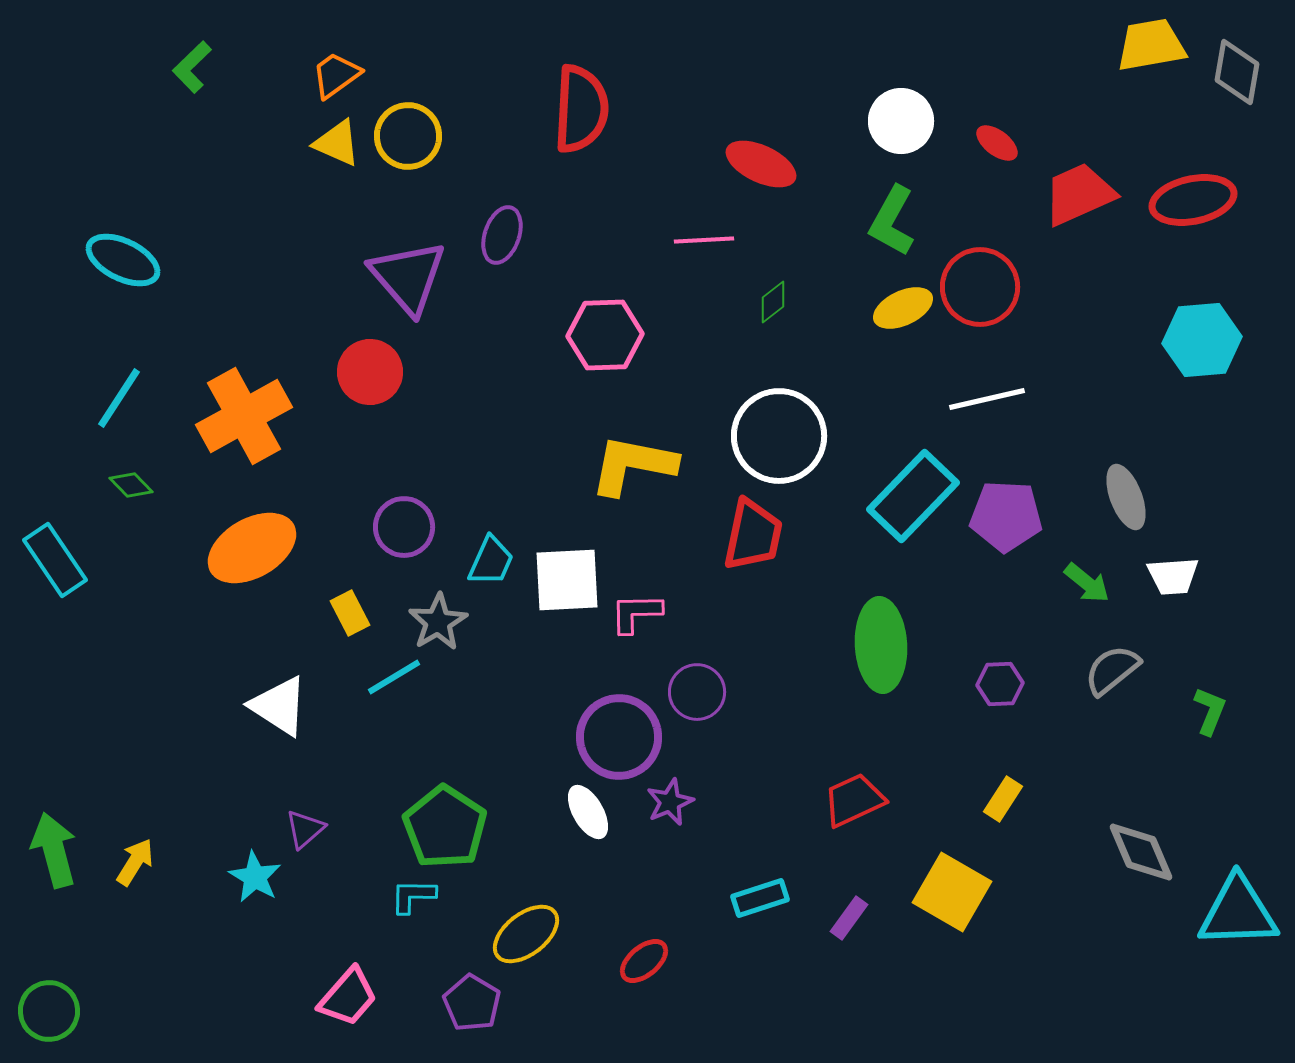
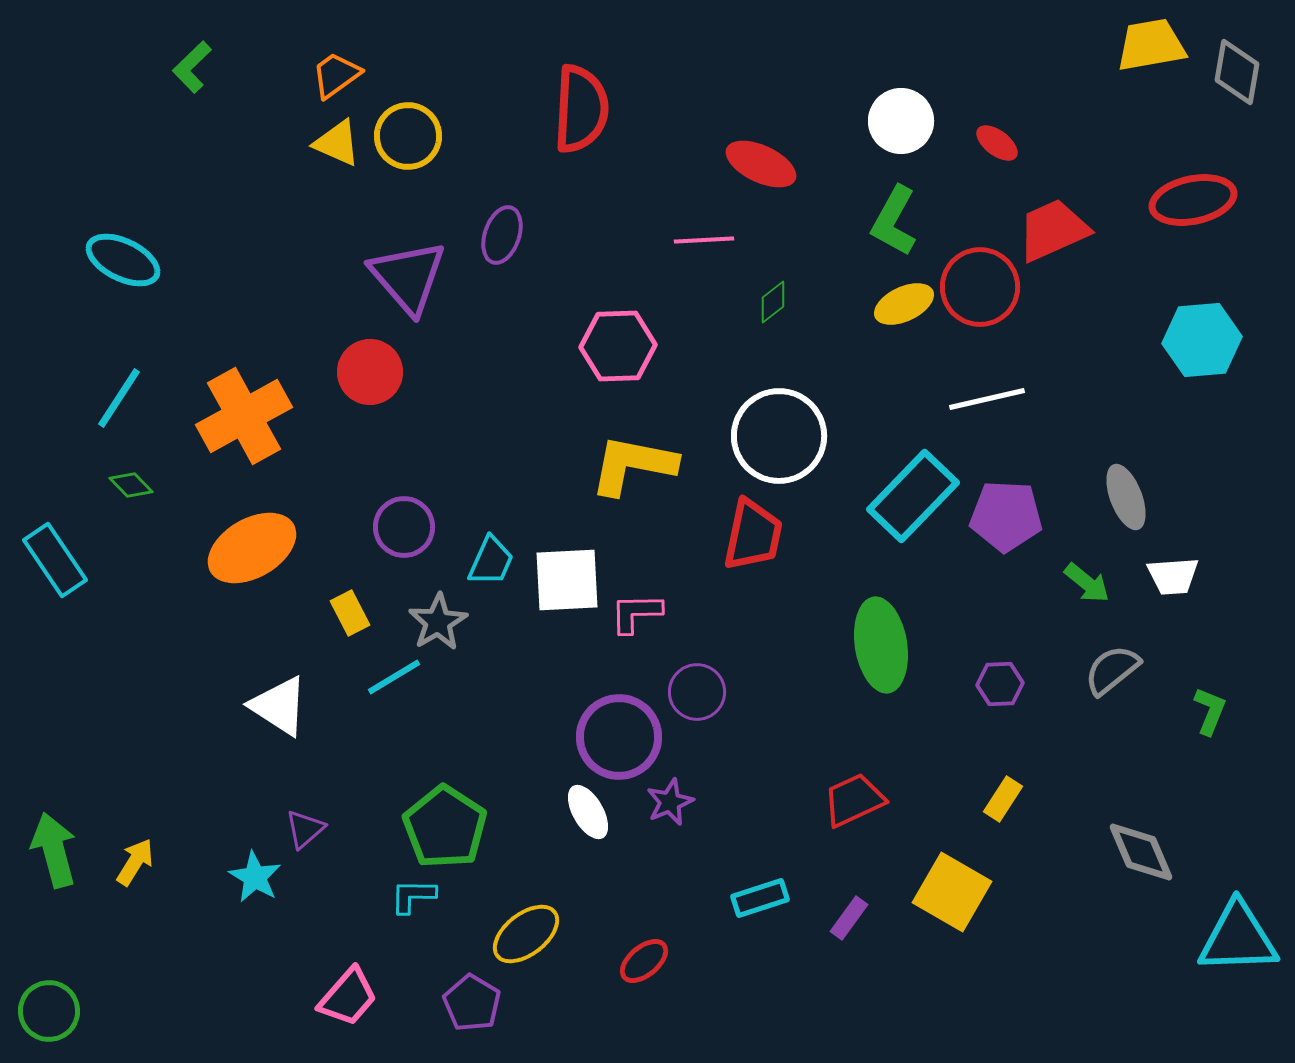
red trapezoid at (1079, 194): moved 26 px left, 36 px down
green L-shape at (892, 221): moved 2 px right
yellow ellipse at (903, 308): moved 1 px right, 4 px up
pink hexagon at (605, 335): moved 13 px right, 11 px down
green ellipse at (881, 645): rotated 6 degrees counterclockwise
cyan triangle at (1238, 912): moved 26 px down
